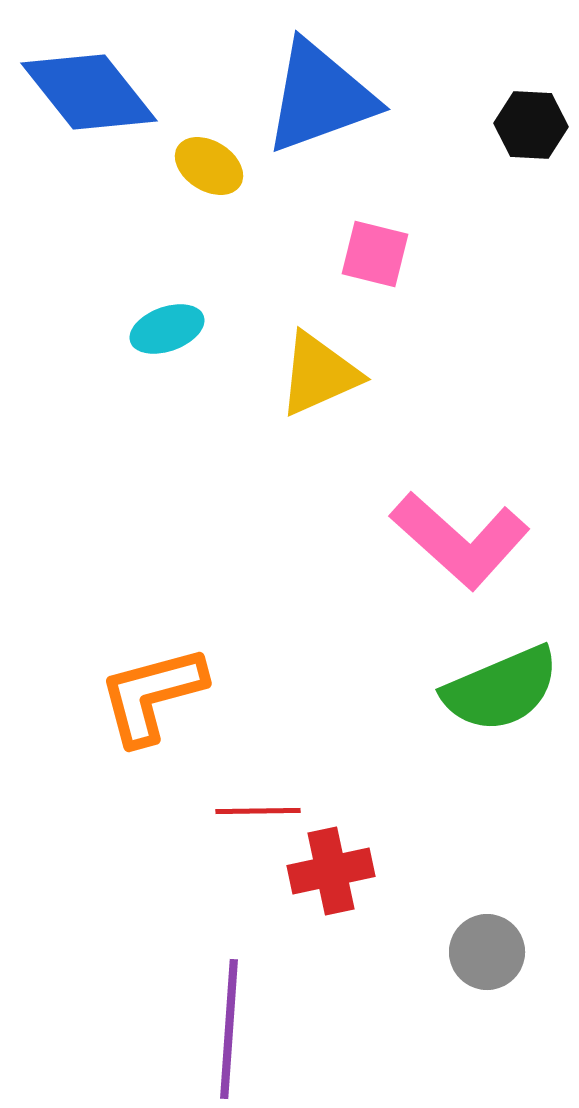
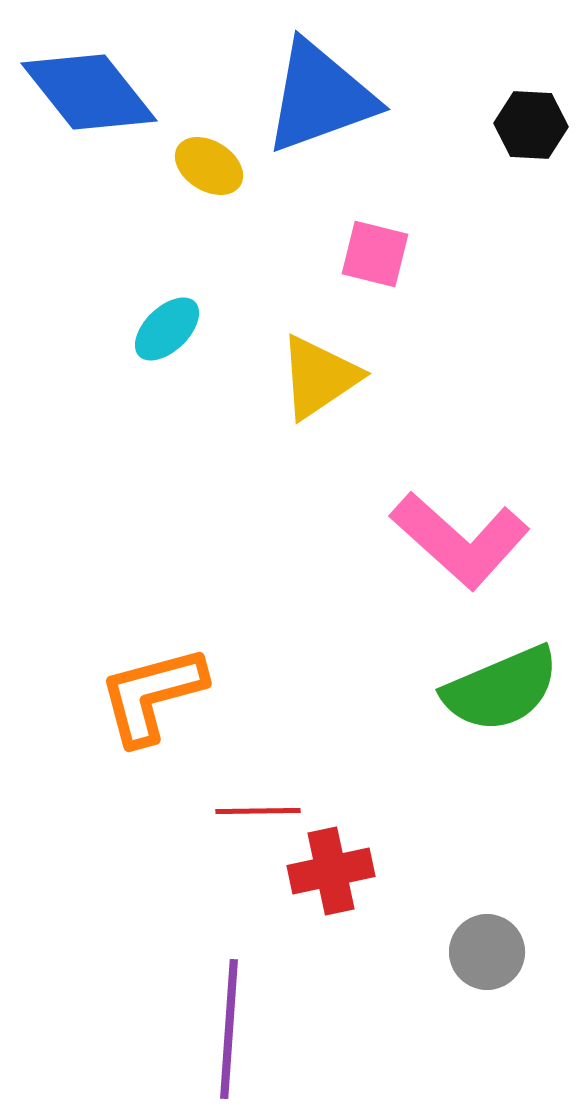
cyan ellipse: rotated 24 degrees counterclockwise
yellow triangle: moved 3 px down; rotated 10 degrees counterclockwise
